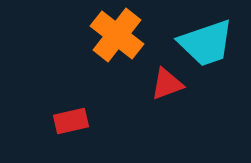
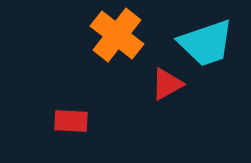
red triangle: rotated 9 degrees counterclockwise
red rectangle: rotated 16 degrees clockwise
